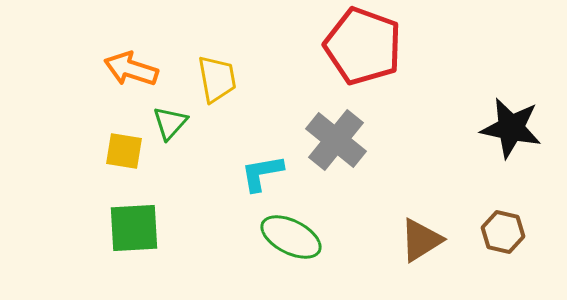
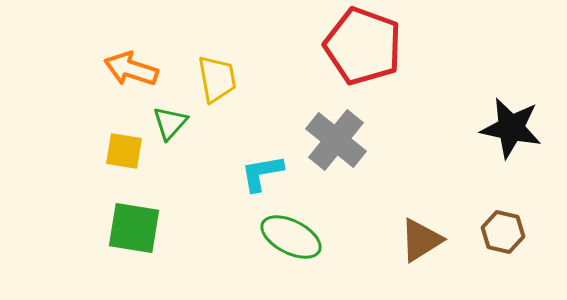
green square: rotated 12 degrees clockwise
